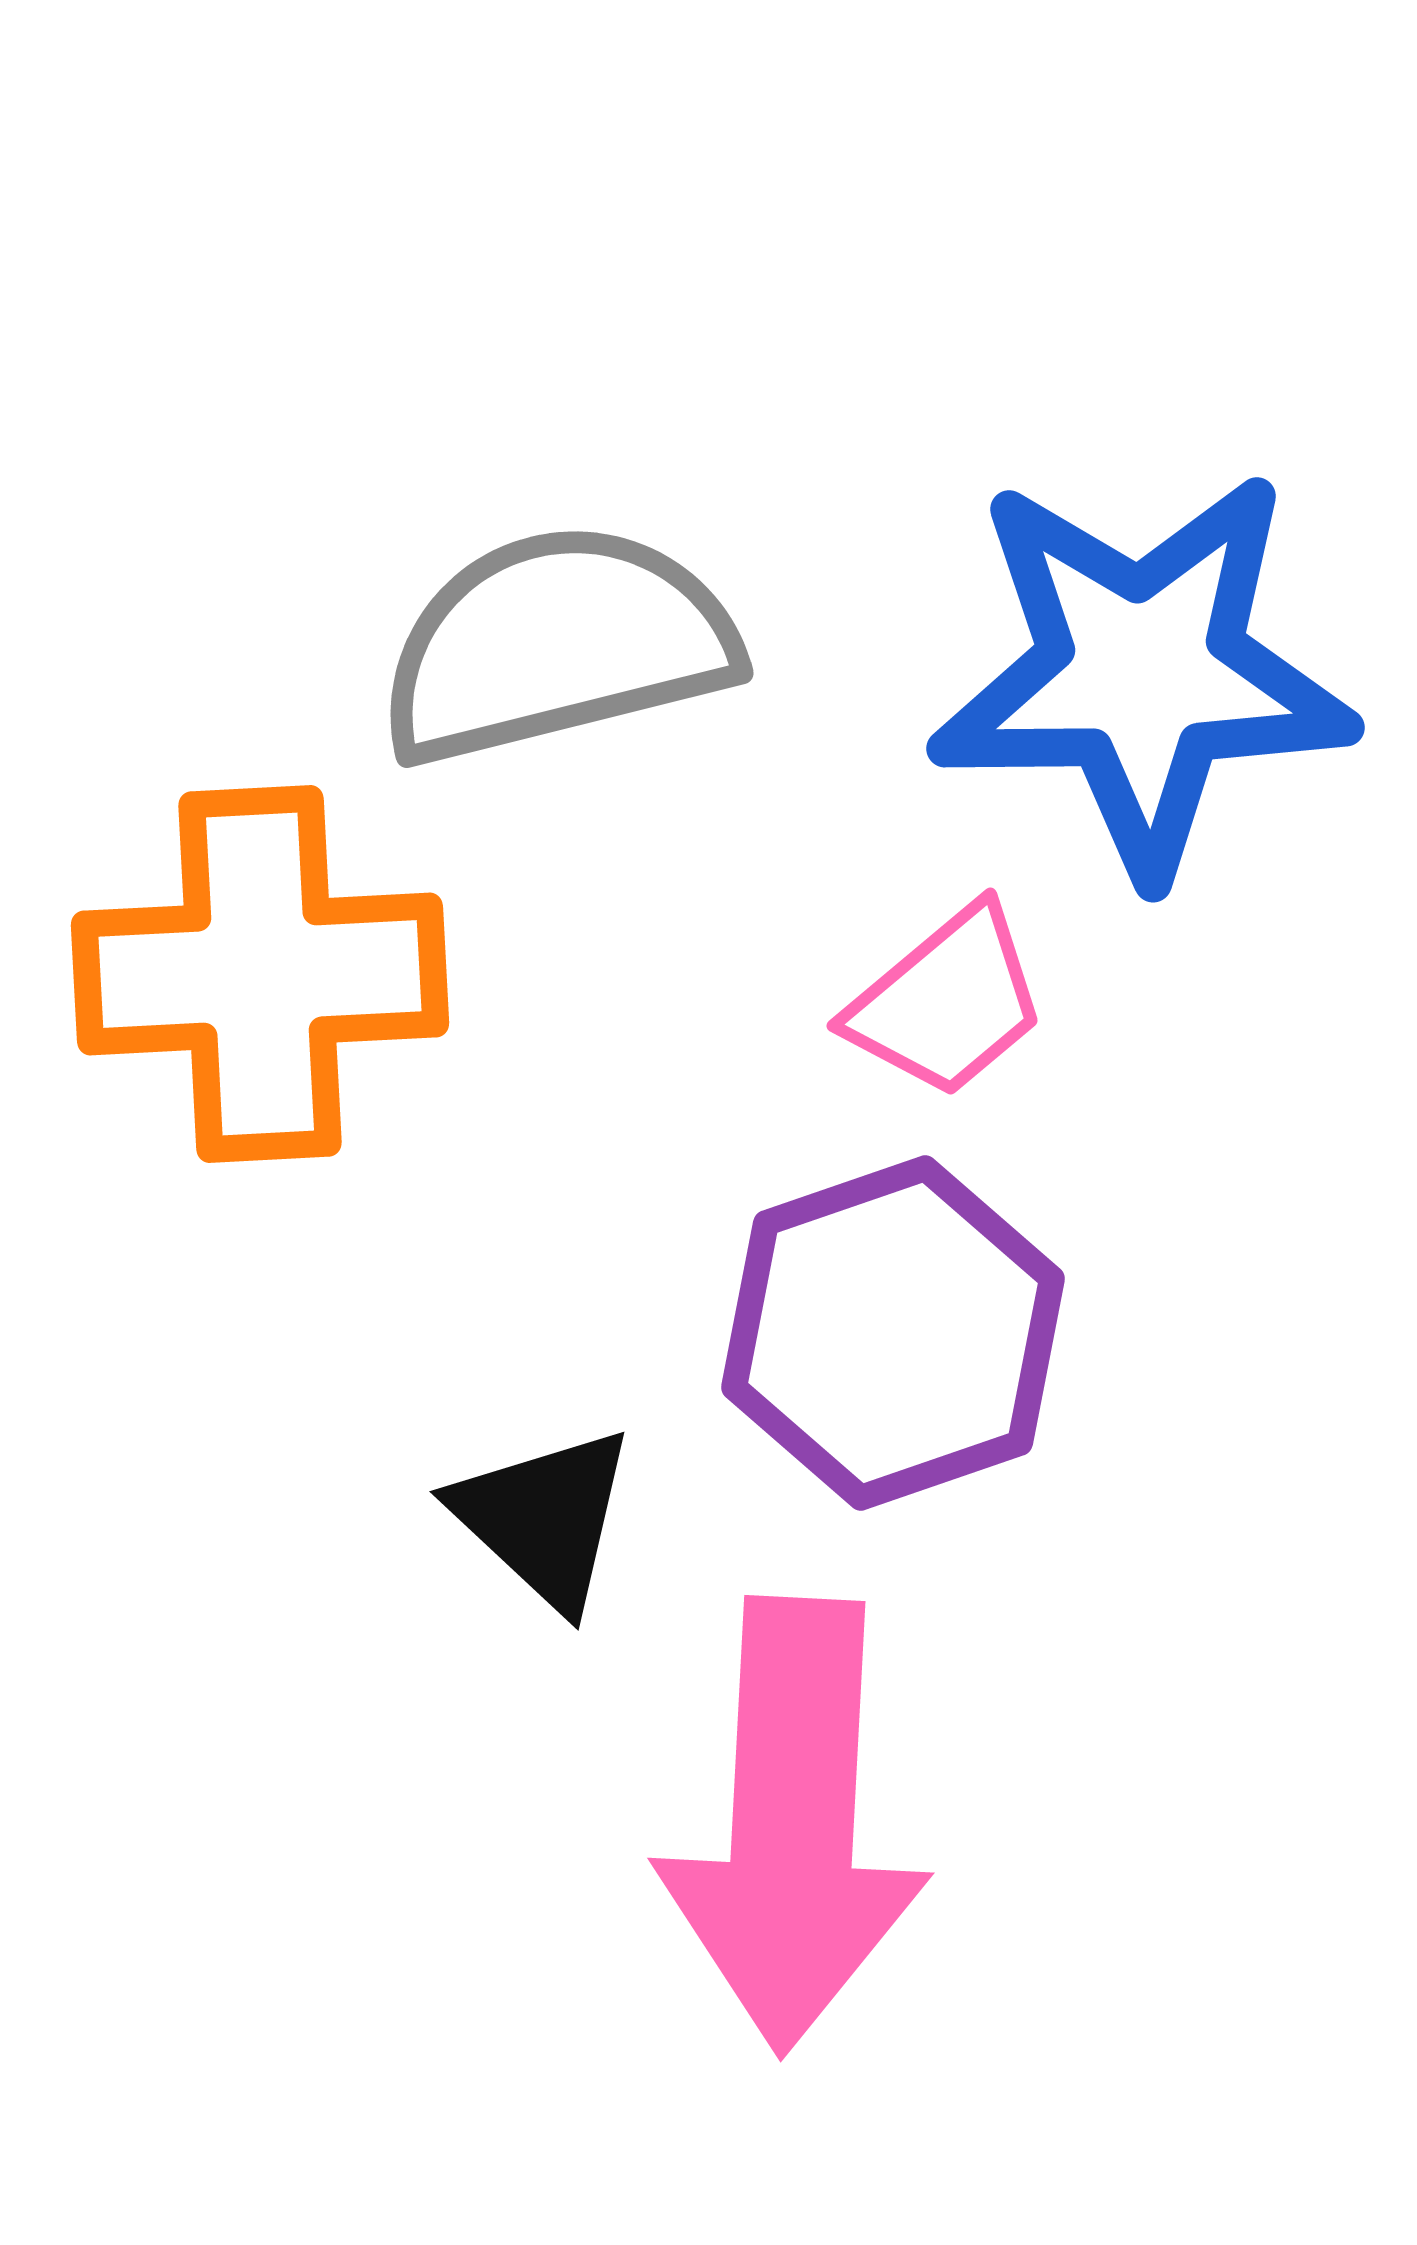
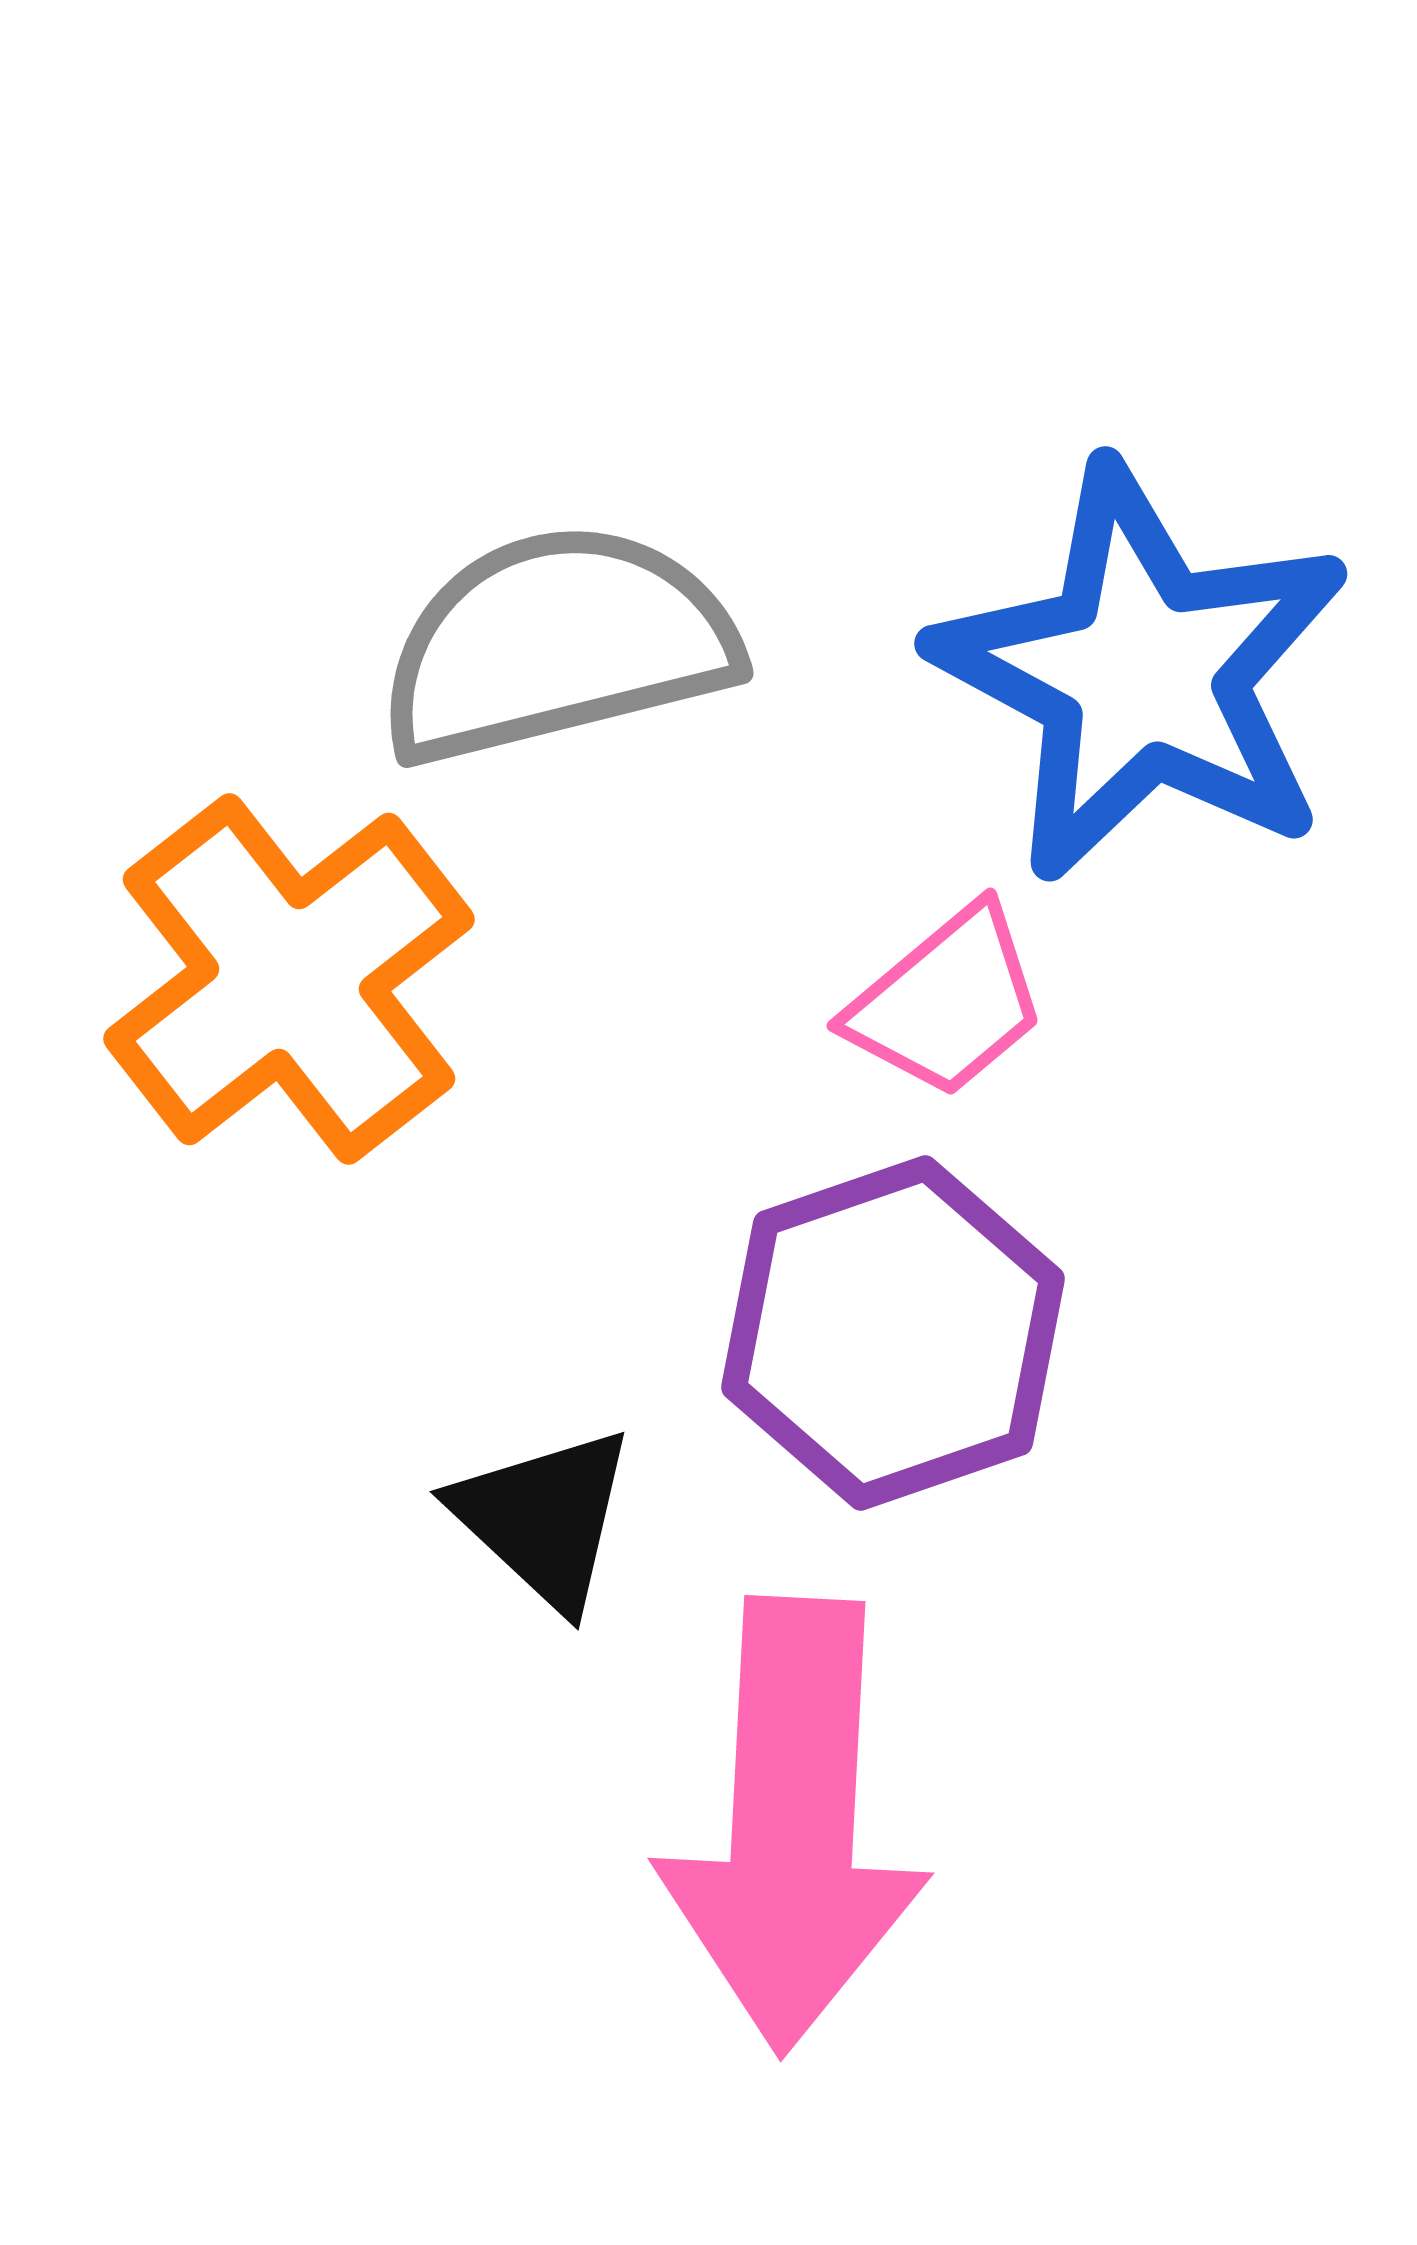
blue star: rotated 29 degrees clockwise
orange cross: moved 29 px right, 5 px down; rotated 35 degrees counterclockwise
